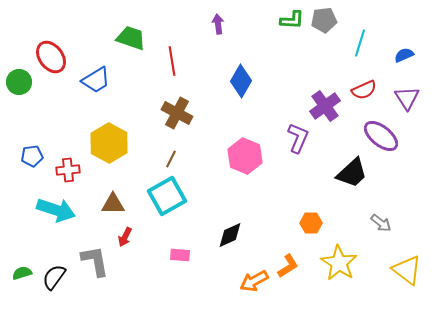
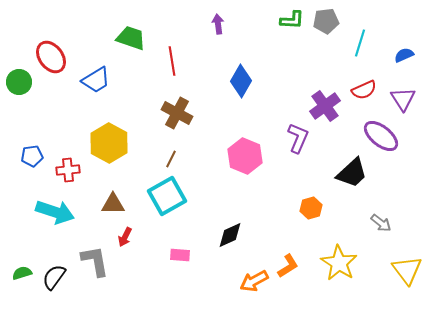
gray pentagon: moved 2 px right, 1 px down
purple triangle: moved 4 px left, 1 px down
cyan arrow: moved 1 px left, 2 px down
orange hexagon: moved 15 px up; rotated 15 degrees counterclockwise
yellow triangle: rotated 16 degrees clockwise
